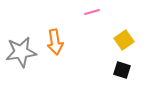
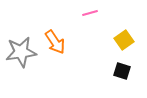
pink line: moved 2 px left, 1 px down
orange arrow: rotated 25 degrees counterclockwise
black square: moved 1 px down
